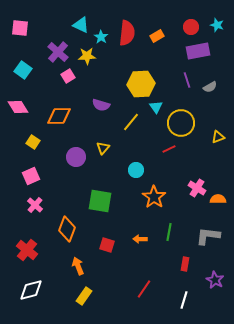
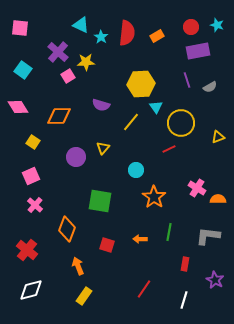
yellow star at (87, 56): moved 1 px left, 6 px down
